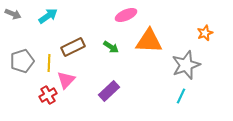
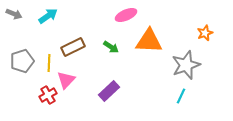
gray arrow: moved 1 px right
